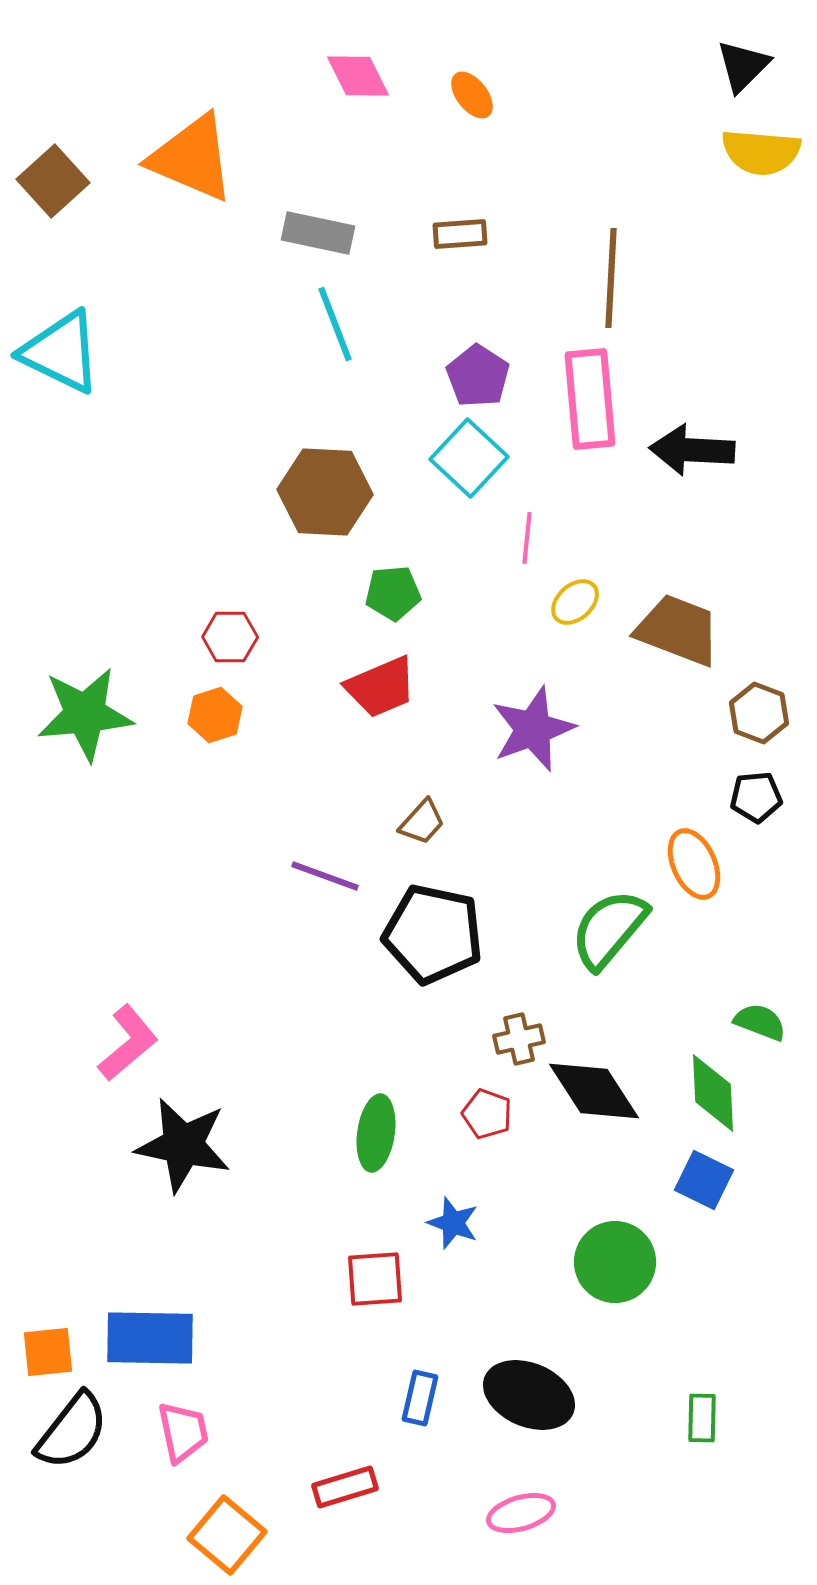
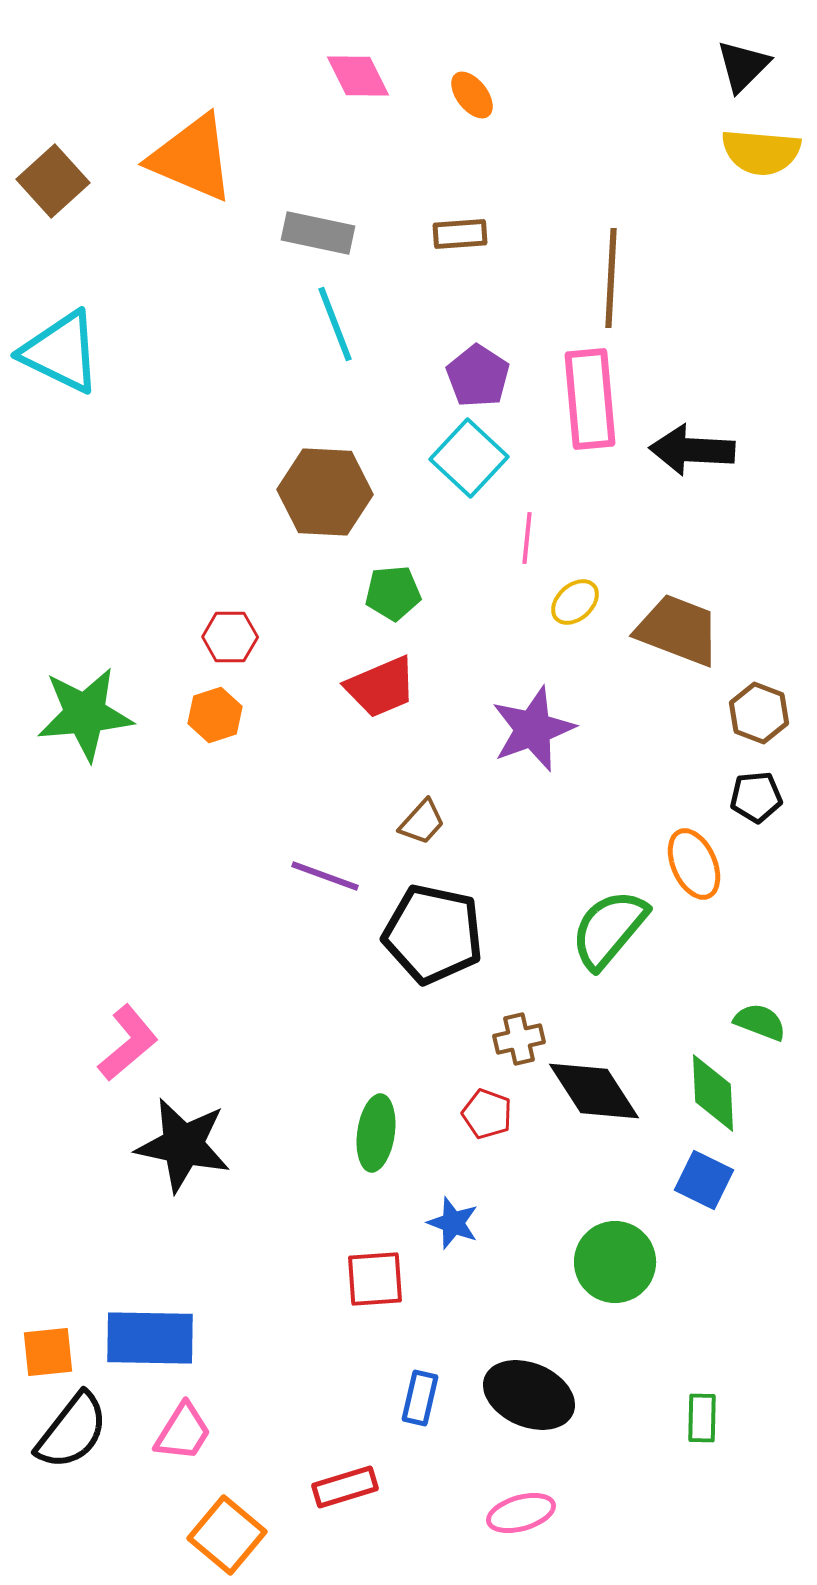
pink trapezoid at (183, 1432): rotated 44 degrees clockwise
